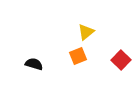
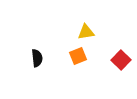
yellow triangle: rotated 30 degrees clockwise
black semicircle: moved 3 px right, 6 px up; rotated 66 degrees clockwise
